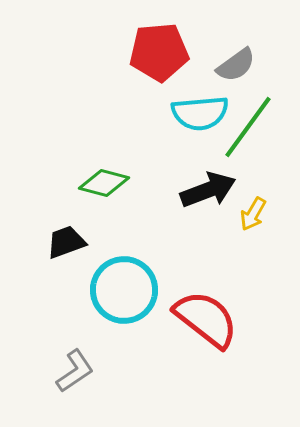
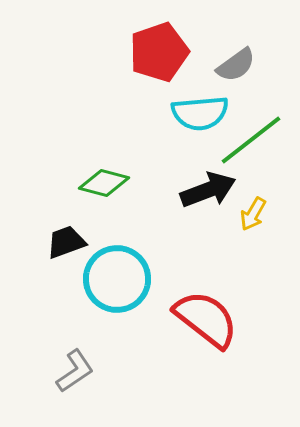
red pentagon: rotated 14 degrees counterclockwise
green line: moved 3 px right, 13 px down; rotated 16 degrees clockwise
cyan circle: moved 7 px left, 11 px up
